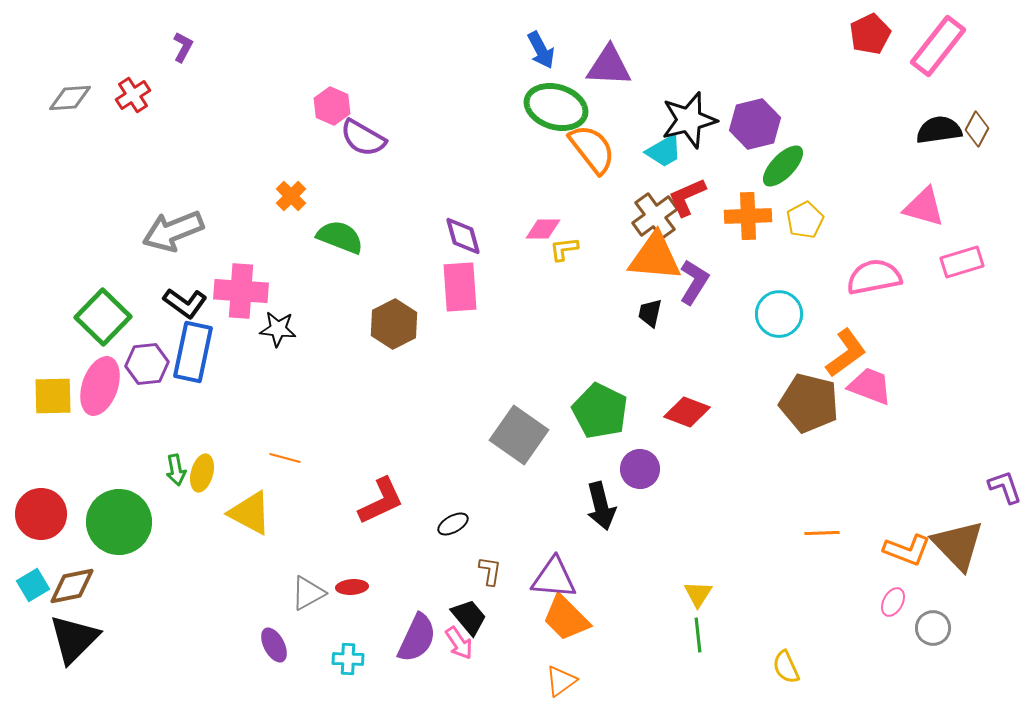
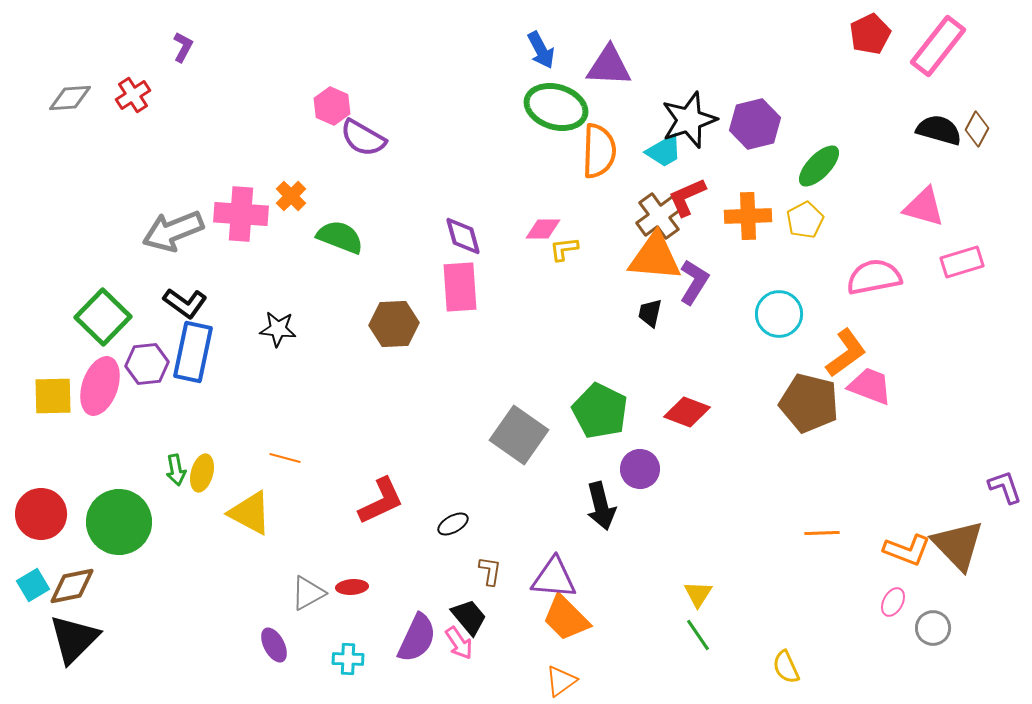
black star at (689, 120): rotated 4 degrees counterclockwise
black semicircle at (939, 130): rotated 24 degrees clockwise
orange semicircle at (592, 149): moved 7 px right, 2 px down; rotated 40 degrees clockwise
green ellipse at (783, 166): moved 36 px right
brown cross at (655, 216): moved 4 px right
pink cross at (241, 291): moved 77 px up
brown hexagon at (394, 324): rotated 24 degrees clockwise
green line at (698, 635): rotated 28 degrees counterclockwise
